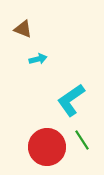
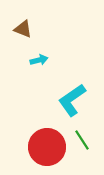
cyan arrow: moved 1 px right, 1 px down
cyan L-shape: moved 1 px right
